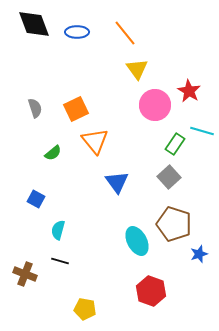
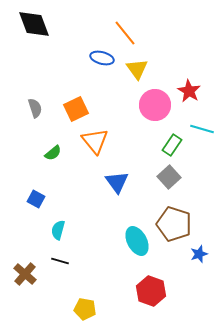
blue ellipse: moved 25 px right, 26 px down; rotated 15 degrees clockwise
cyan line: moved 2 px up
green rectangle: moved 3 px left, 1 px down
brown cross: rotated 20 degrees clockwise
